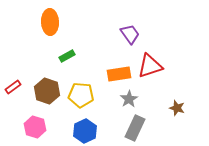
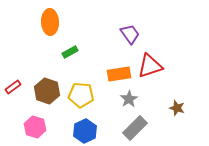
green rectangle: moved 3 px right, 4 px up
gray rectangle: rotated 20 degrees clockwise
